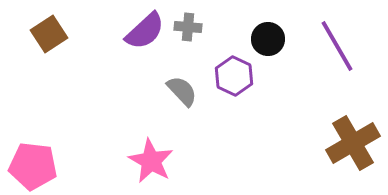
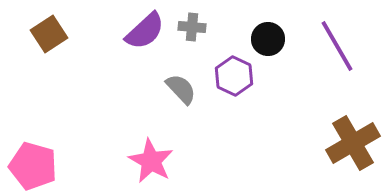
gray cross: moved 4 px right
gray semicircle: moved 1 px left, 2 px up
pink pentagon: rotated 9 degrees clockwise
